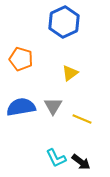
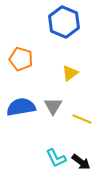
blue hexagon: rotated 12 degrees counterclockwise
